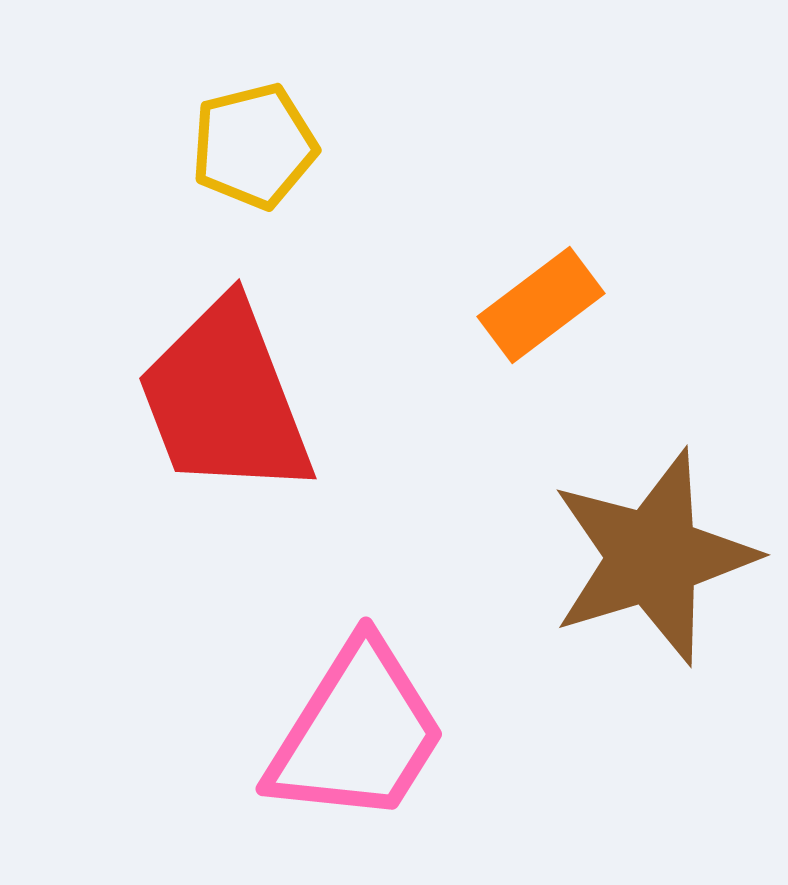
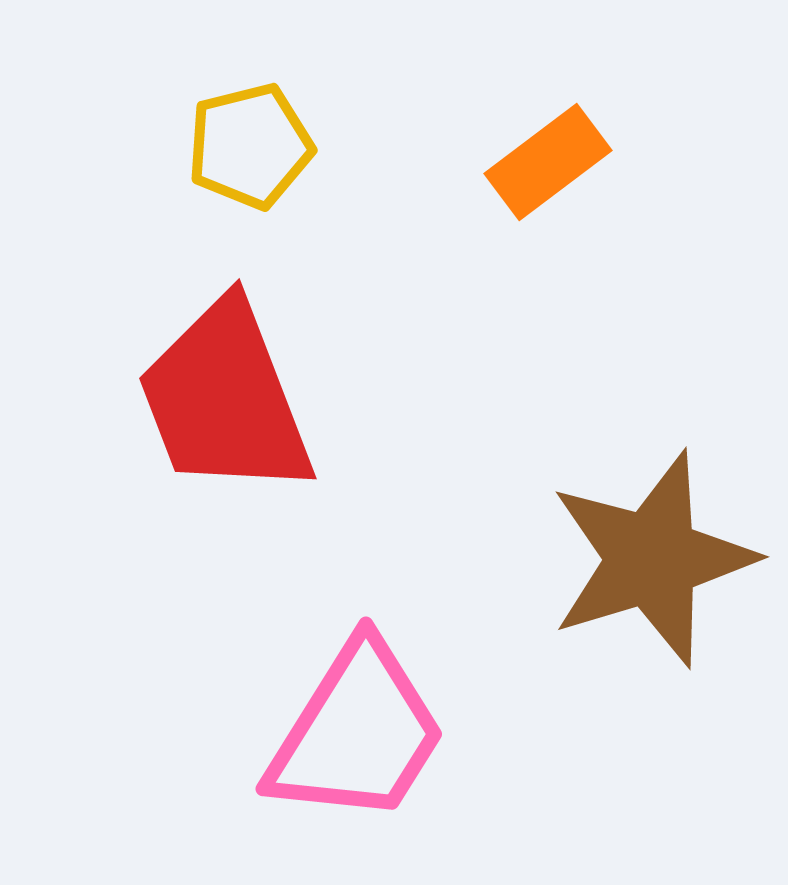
yellow pentagon: moved 4 px left
orange rectangle: moved 7 px right, 143 px up
brown star: moved 1 px left, 2 px down
